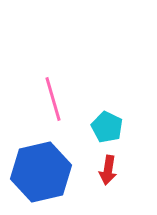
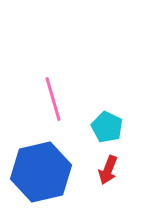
red arrow: rotated 12 degrees clockwise
